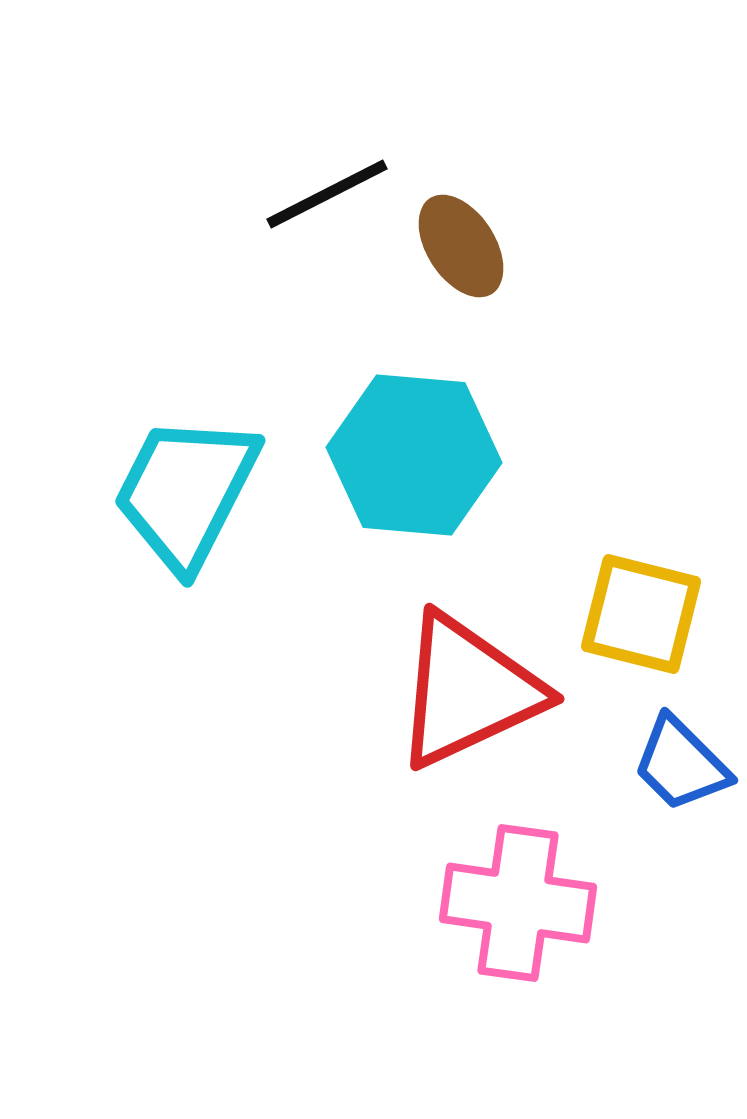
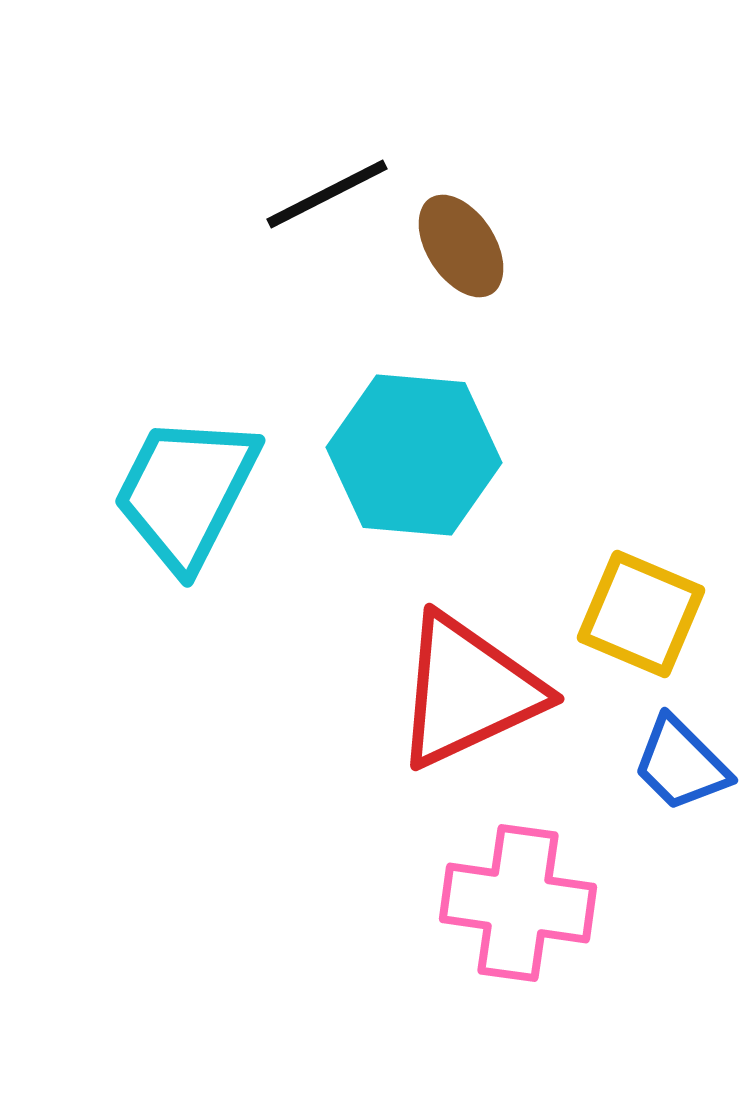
yellow square: rotated 9 degrees clockwise
